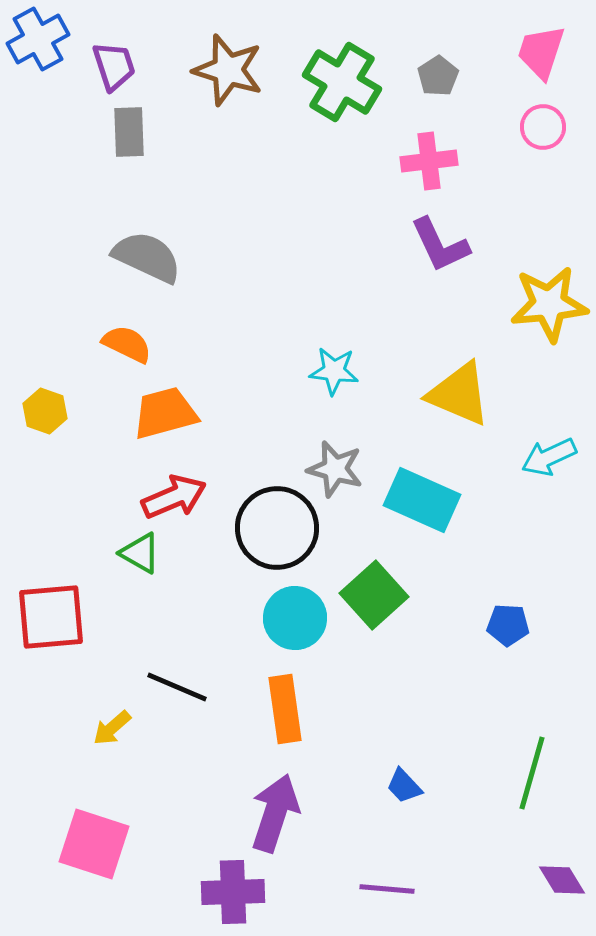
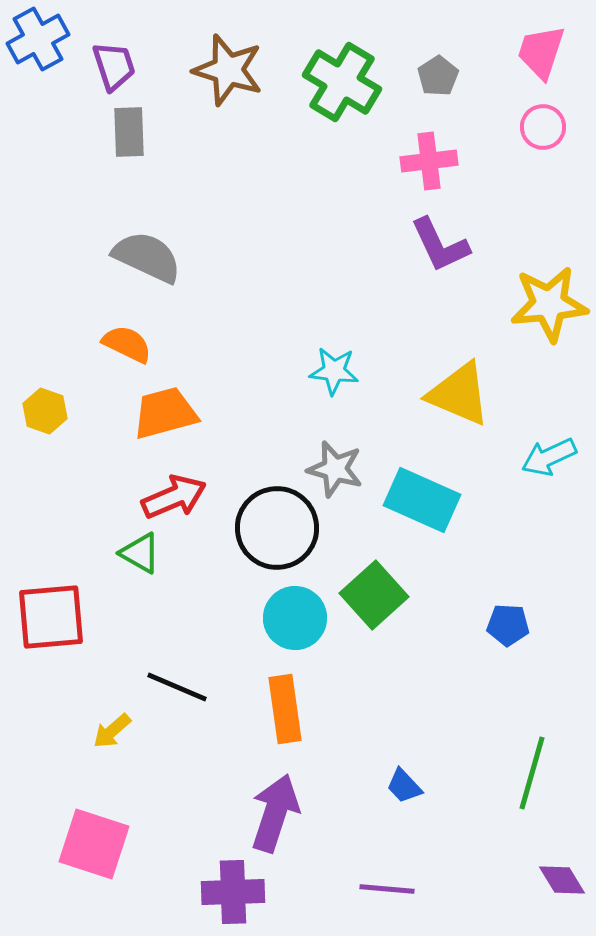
yellow arrow: moved 3 px down
